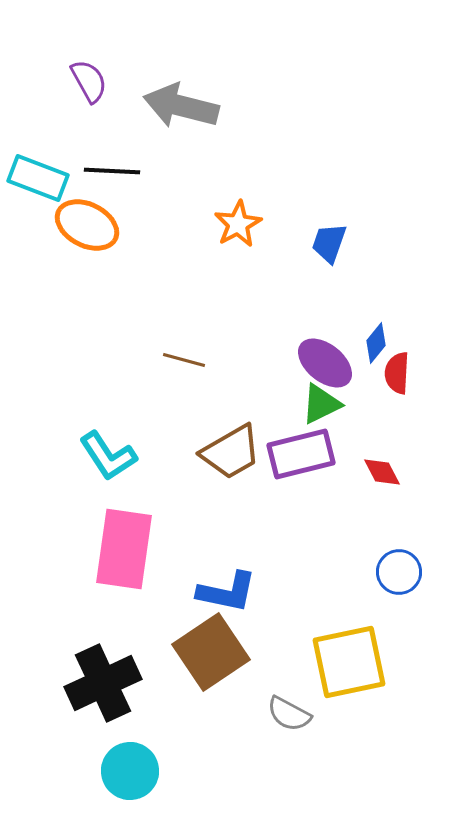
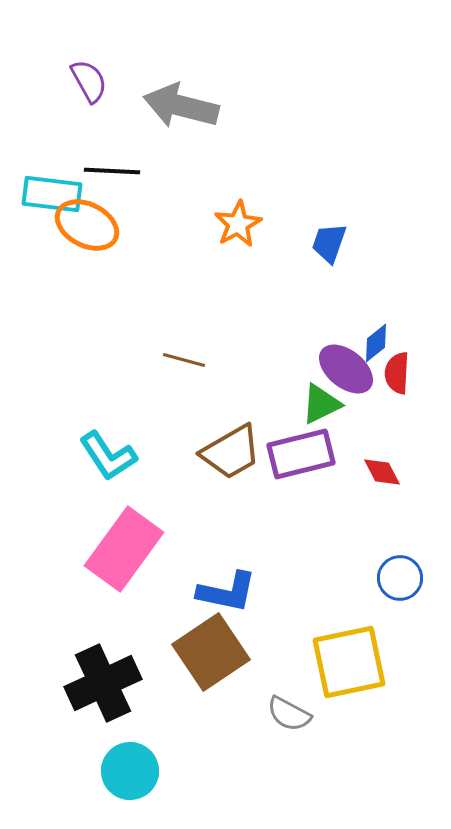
cyan rectangle: moved 14 px right, 16 px down; rotated 14 degrees counterclockwise
blue diamond: rotated 12 degrees clockwise
purple ellipse: moved 21 px right, 6 px down
pink rectangle: rotated 28 degrees clockwise
blue circle: moved 1 px right, 6 px down
